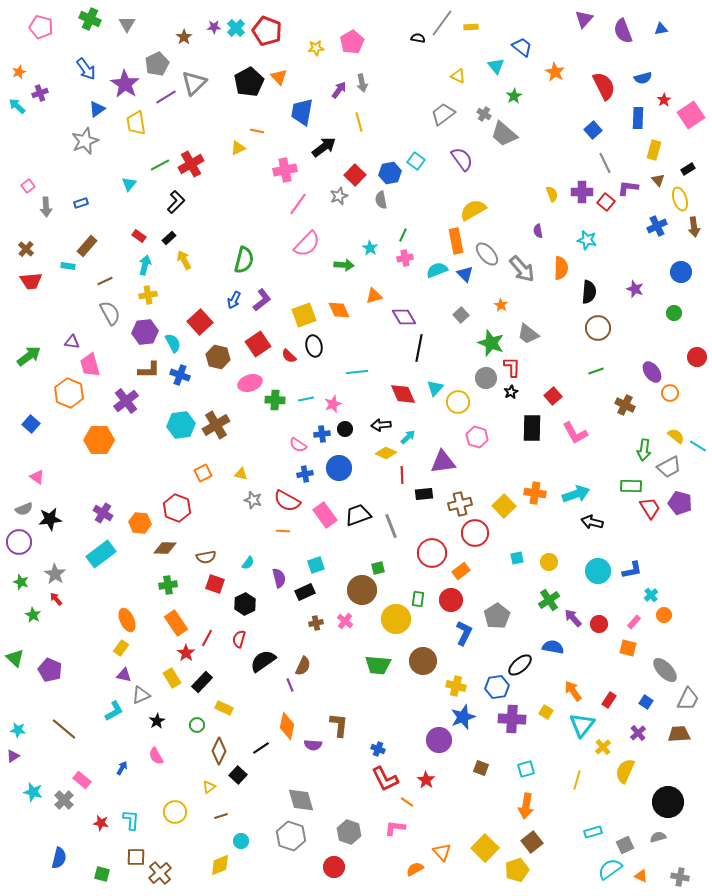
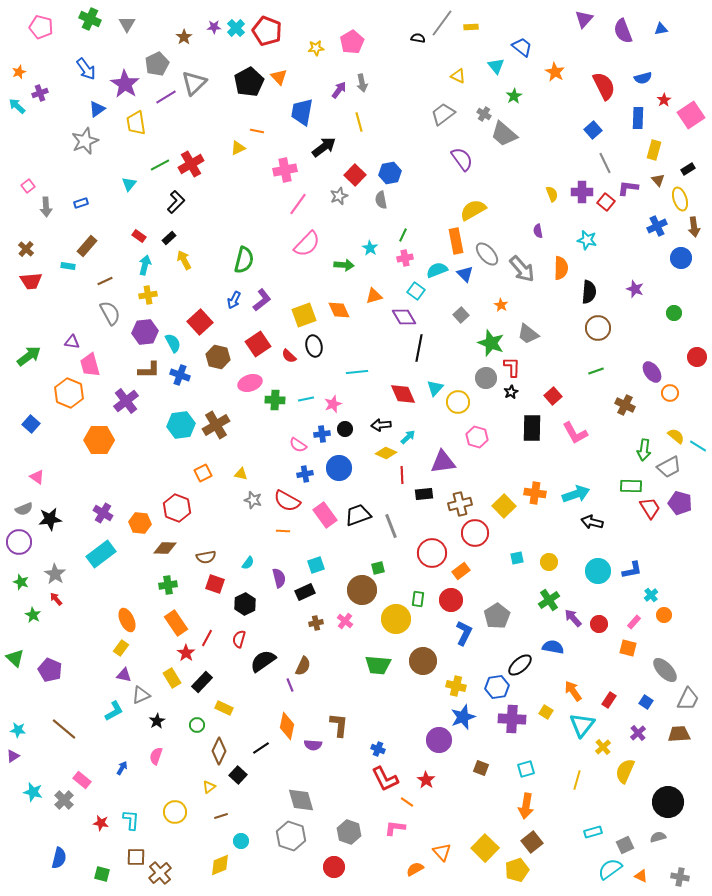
cyan square at (416, 161): moved 130 px down
blue circle at (681, 272): moved 14 px up
pink semicircle at (156, 756): rotated 48 degrees clockwise
